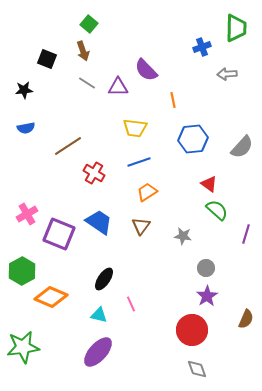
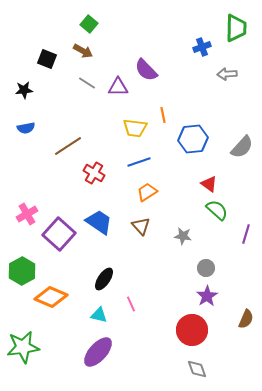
brown arrow: rotated 42 degrees counterclockwise
orange line: moved 10 px left, 15 px down
brown triangle: rotated 18 degrees counterclockwise
purple square: rotated 20 degrees clockwise
